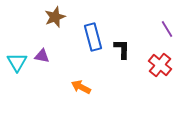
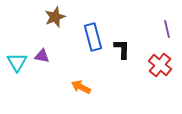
purple line: rotated 18 degrees clockwise
